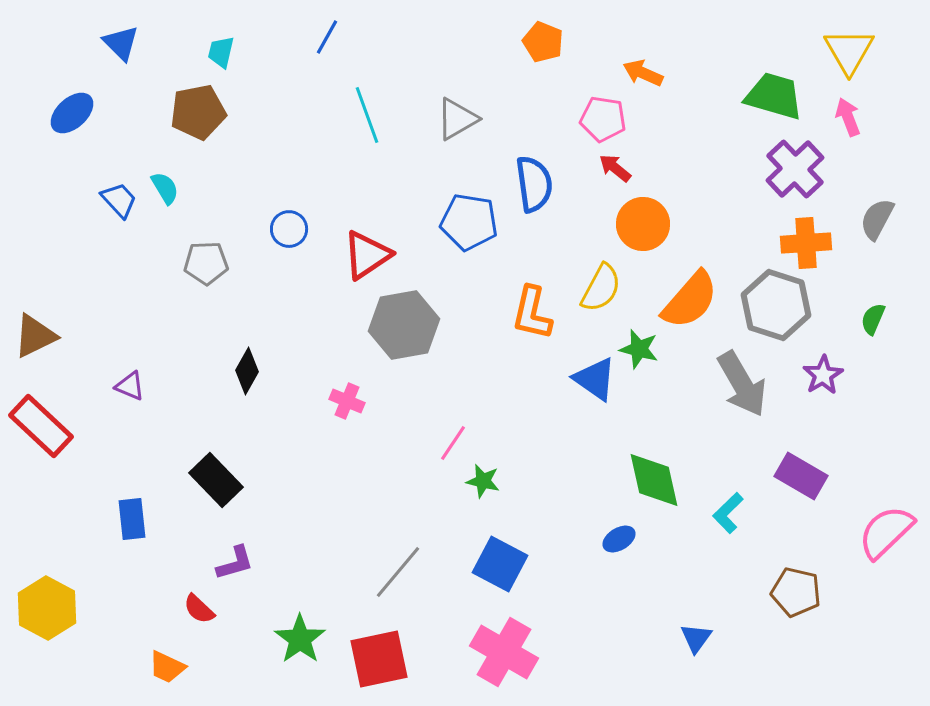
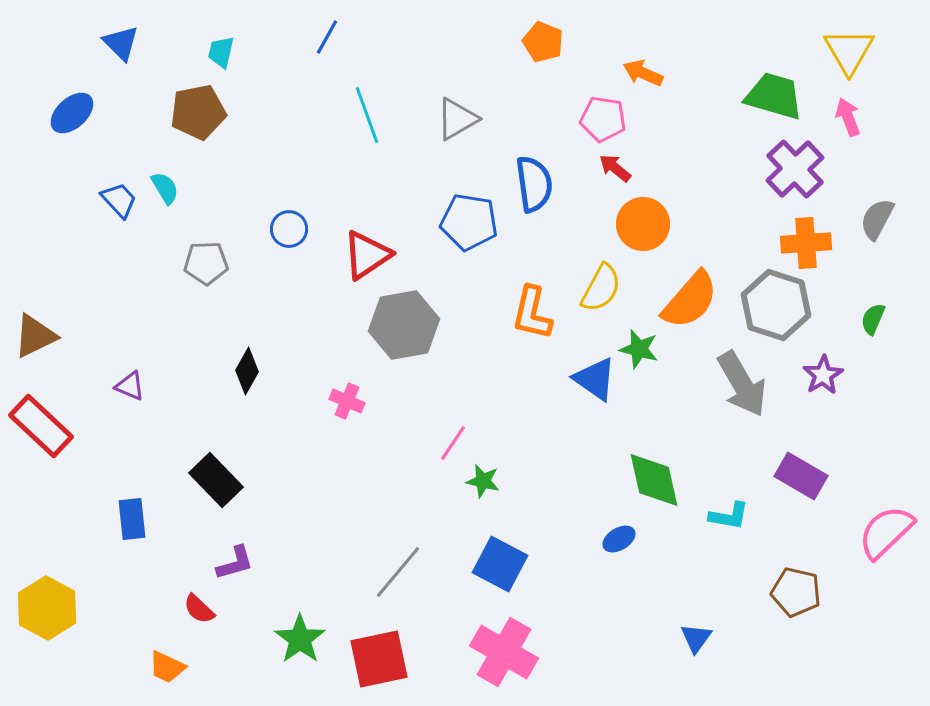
cyan L-shape at (728, 513): moved 1 px right, 3 px down; rotated 126 degrees counterclockwise
